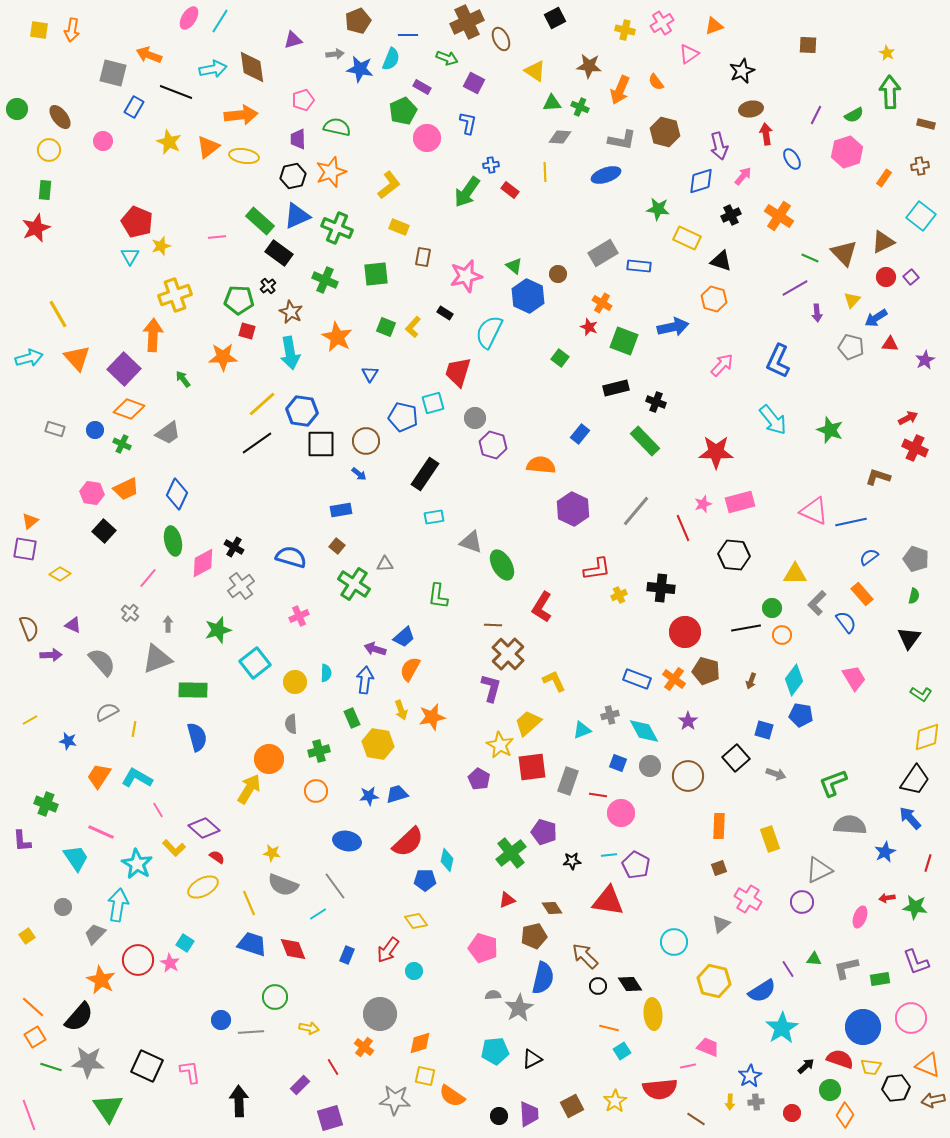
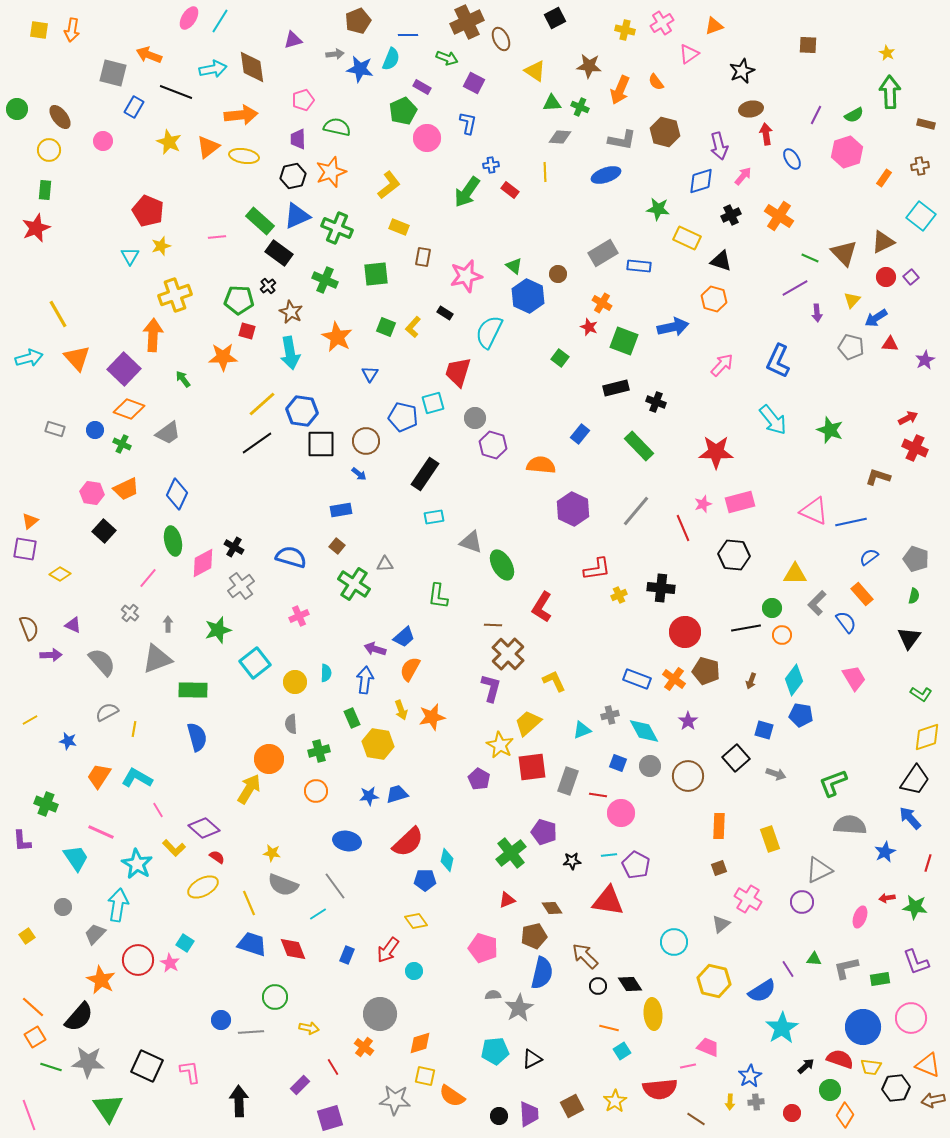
red pentagon at (137, 222): moved 11 px right, 11 px up
green rectangle at (645, 441): moved 6 px left, 5 px down
blue semicircle at (543, 978): moved 1 px left, 5 px up
